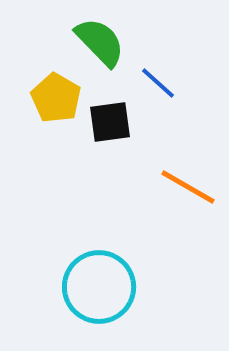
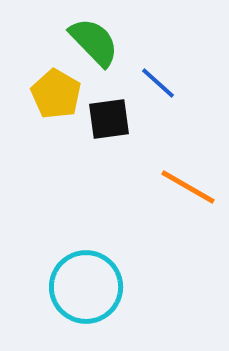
green semicircle: moved 6 px left
yellow pentagon: moved 4 px up
black square: moved 1 px left, 3 px up
cyan circle: moved 13 px left
